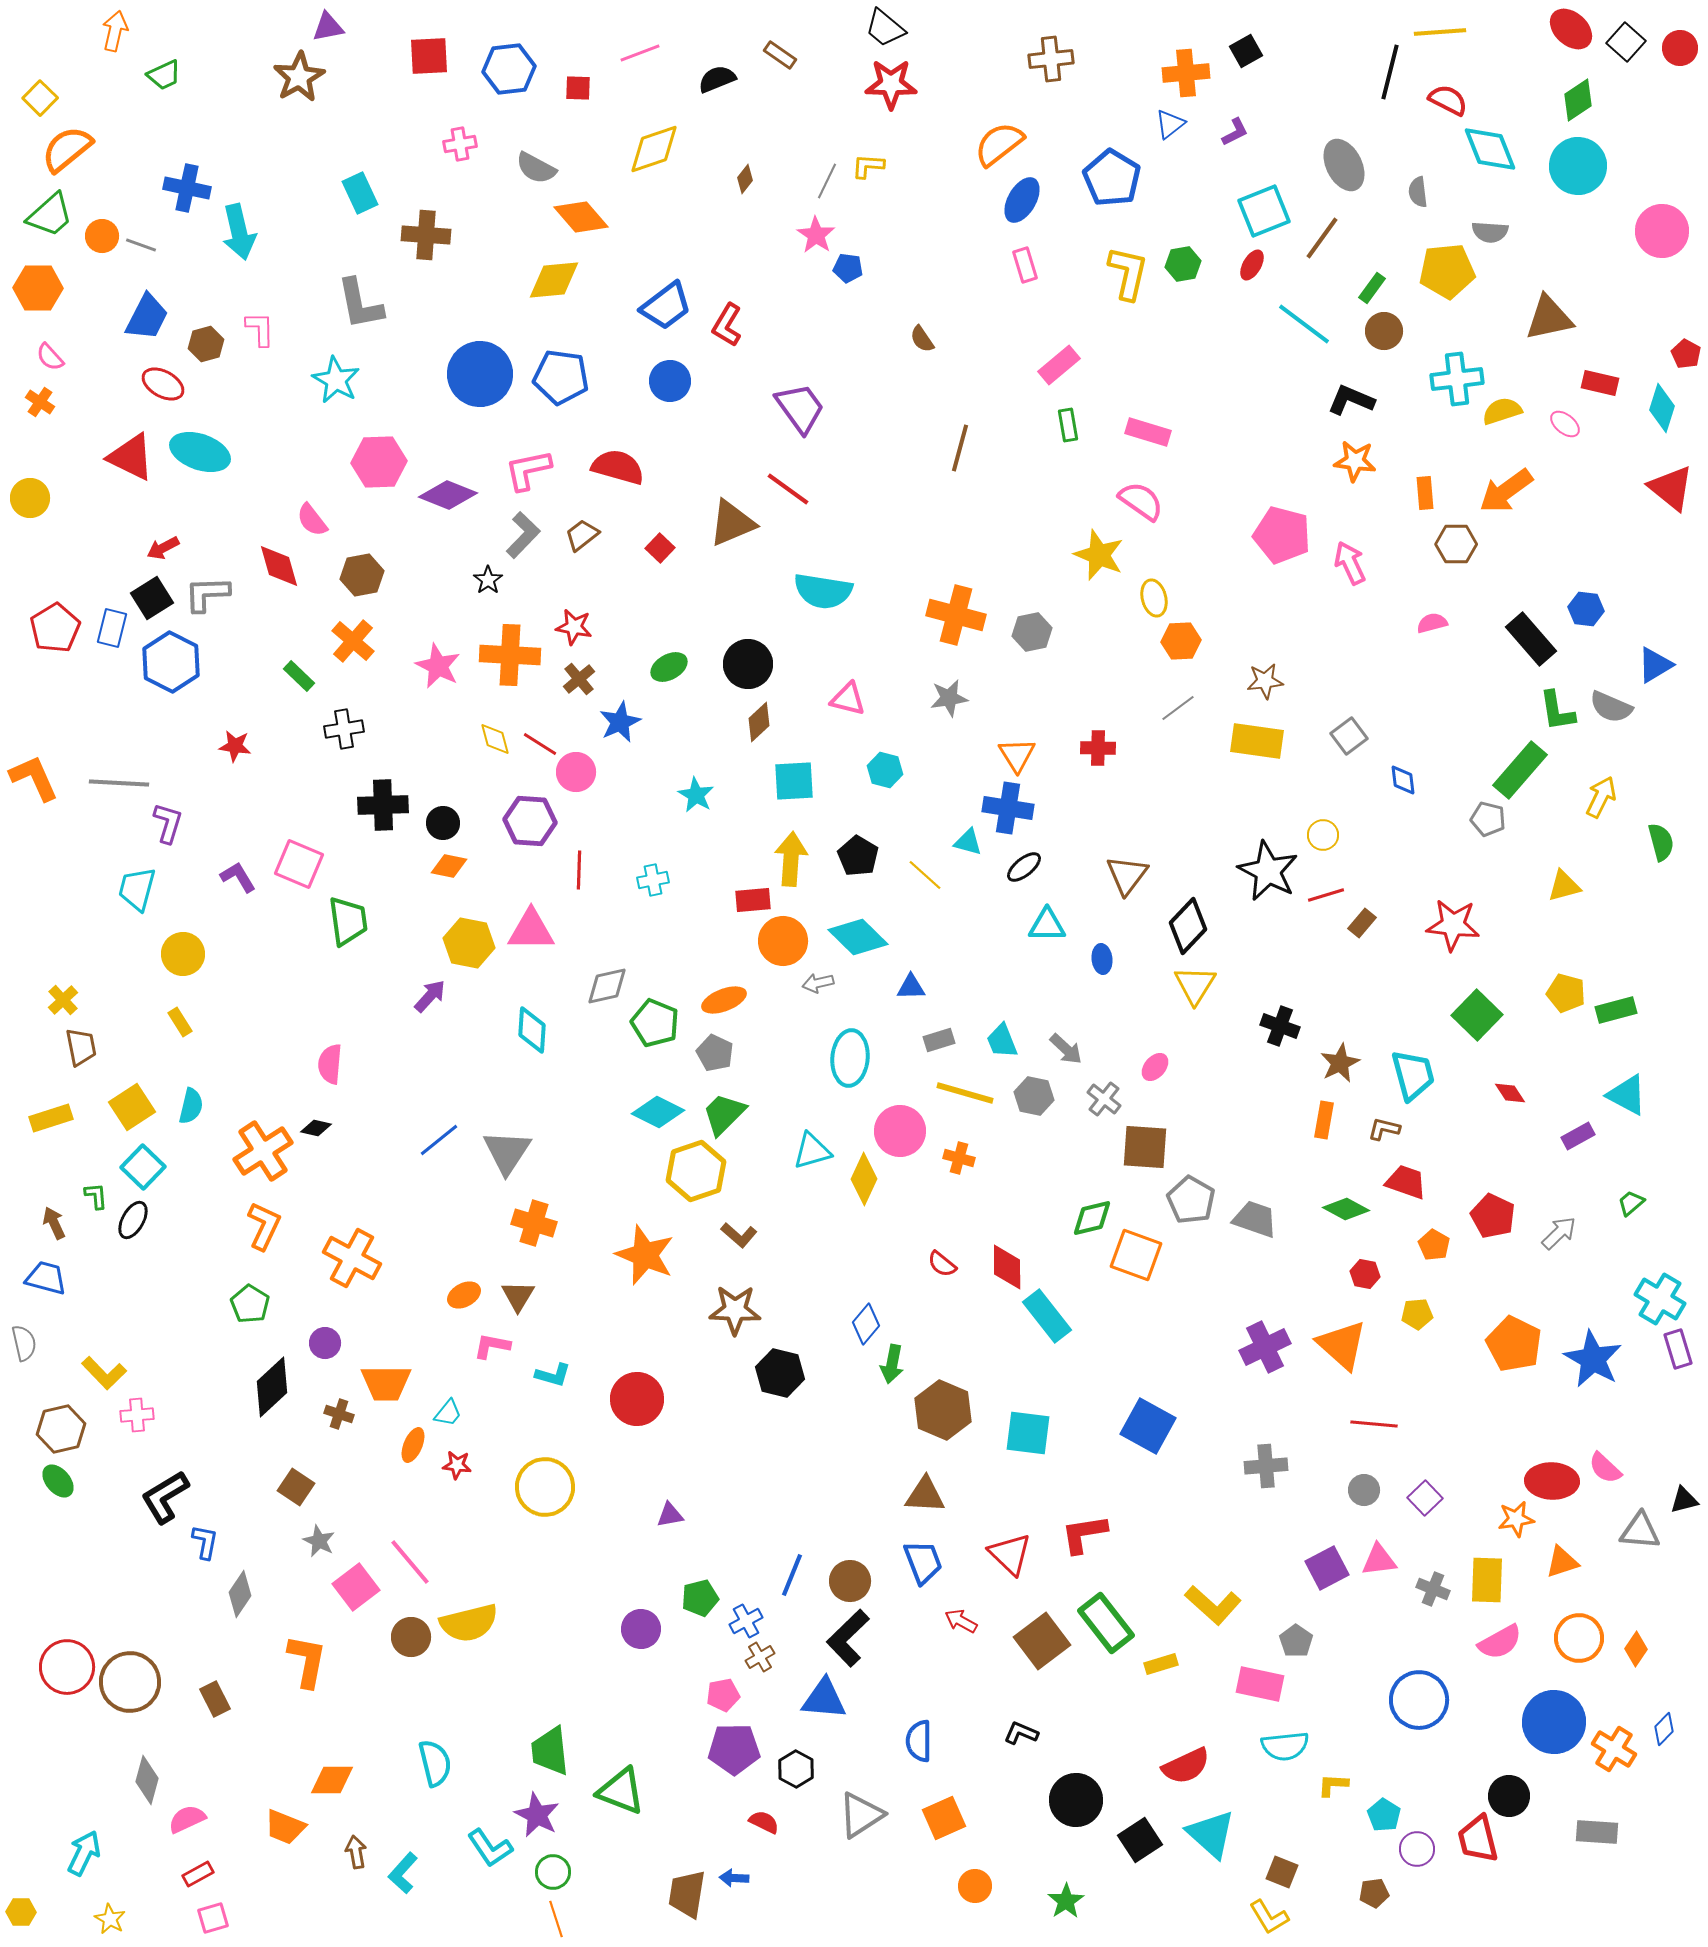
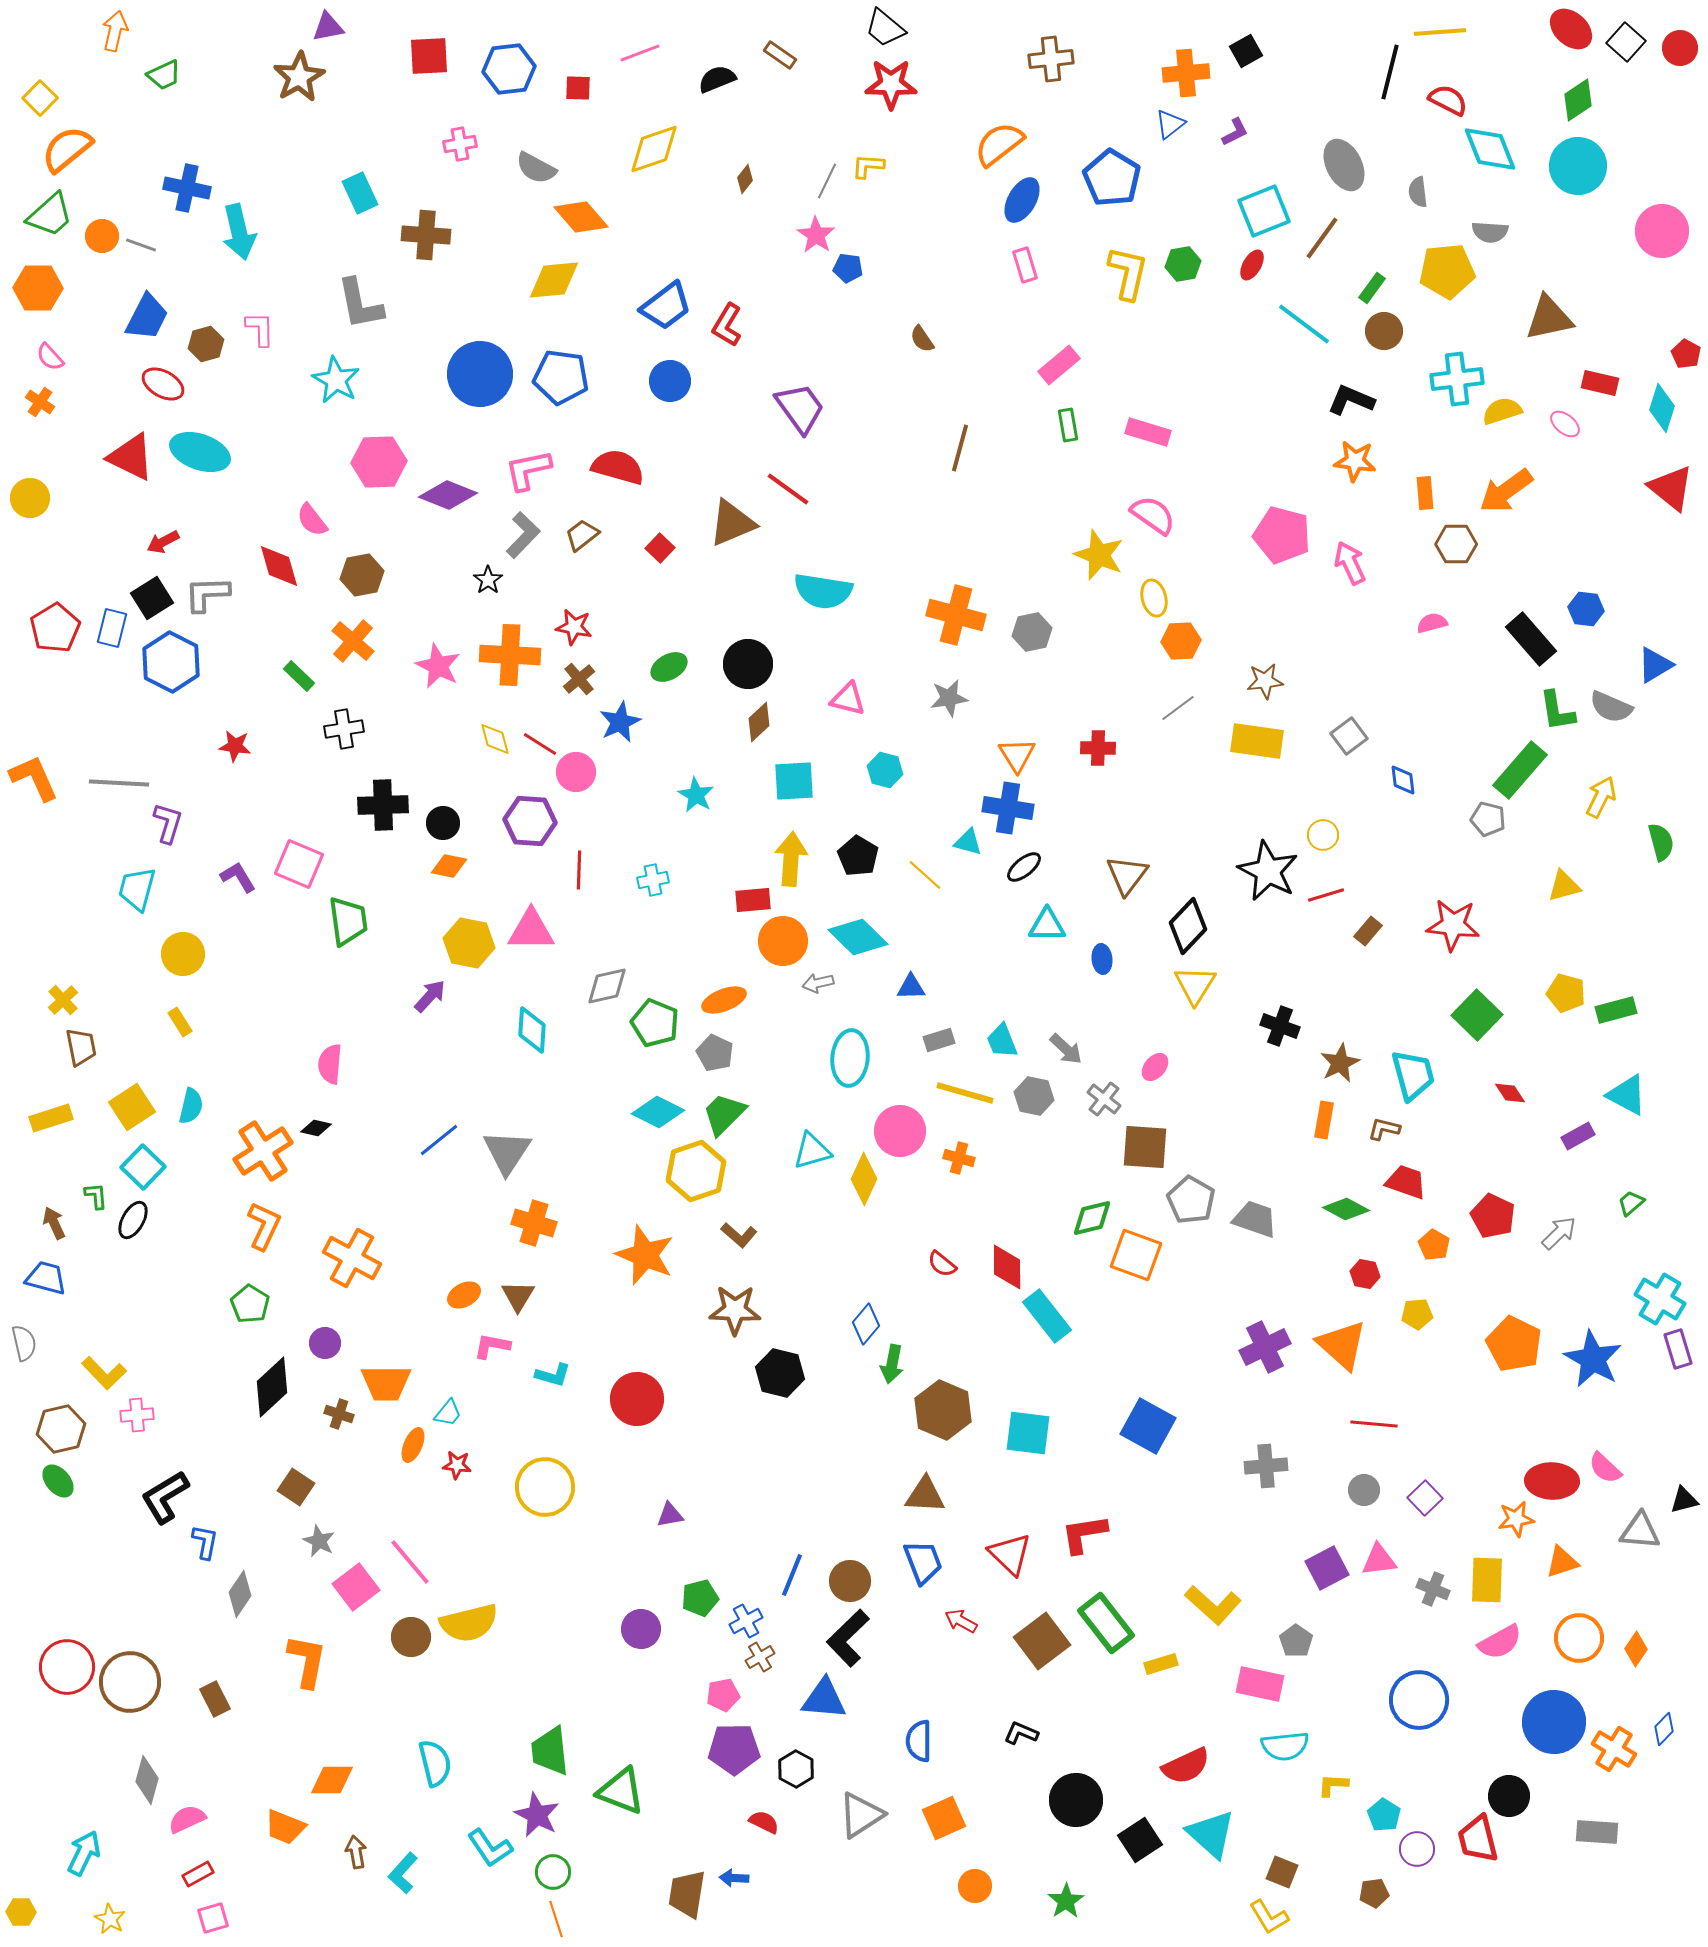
pink semicircle at (1141, 501): moved 12 px right, 14 px down
red arrow at (163, 548): moved 6 px up
brown rectangle at (1362, 923): moved 6 px right, 8 px down
